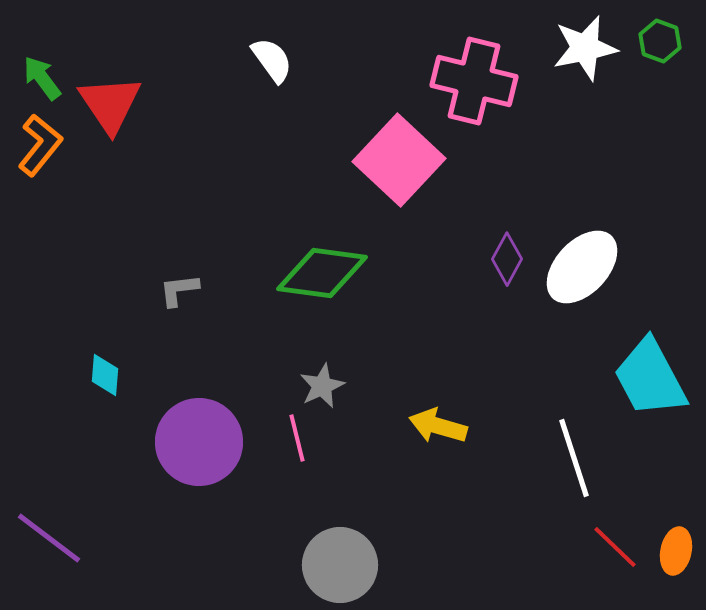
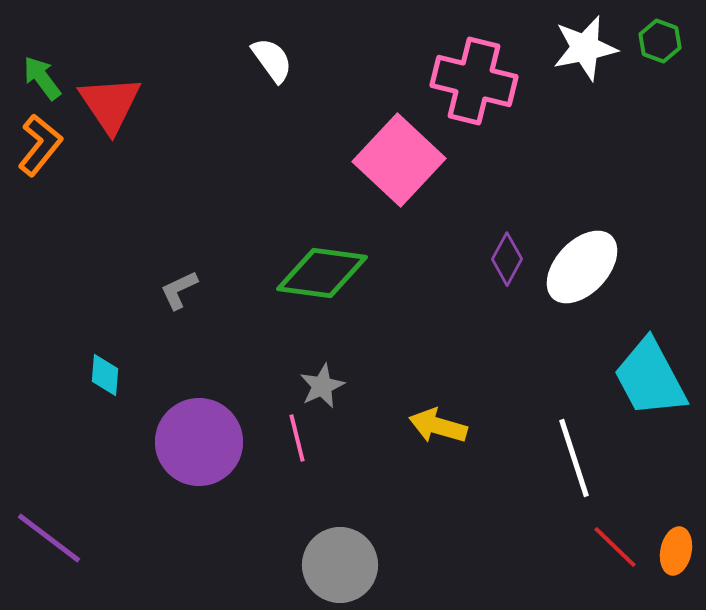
gray L-shape: rotated 18 degrees counterclockwise
